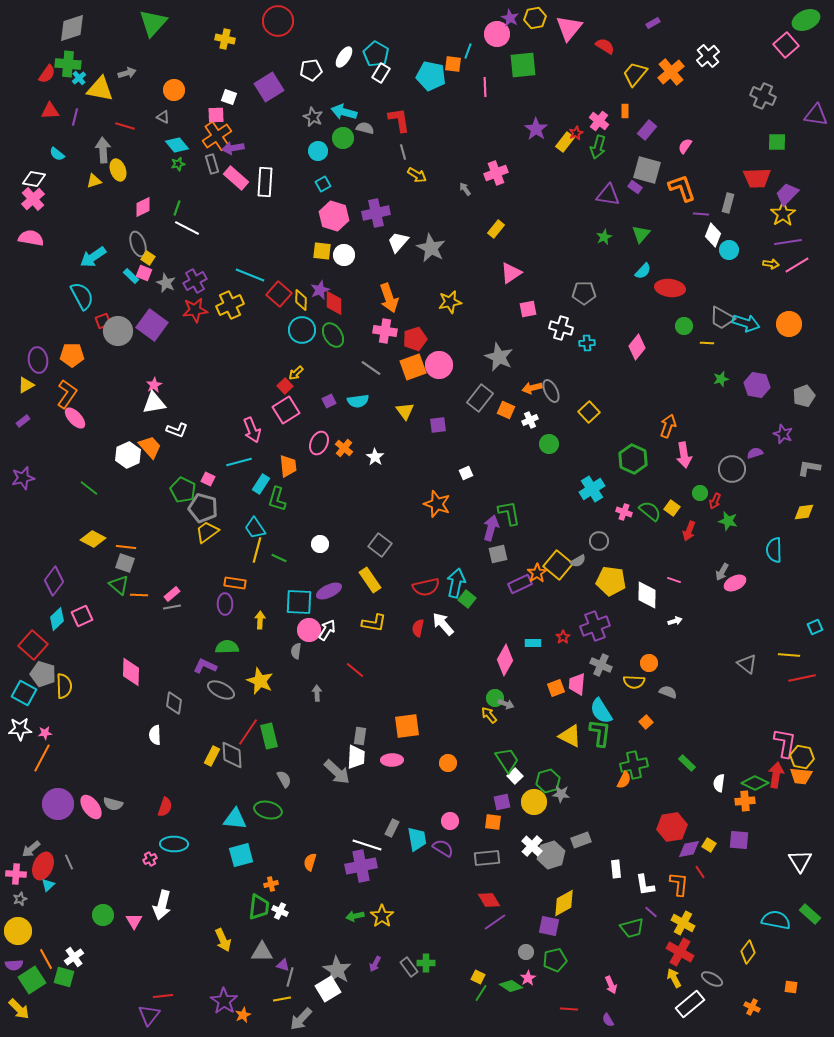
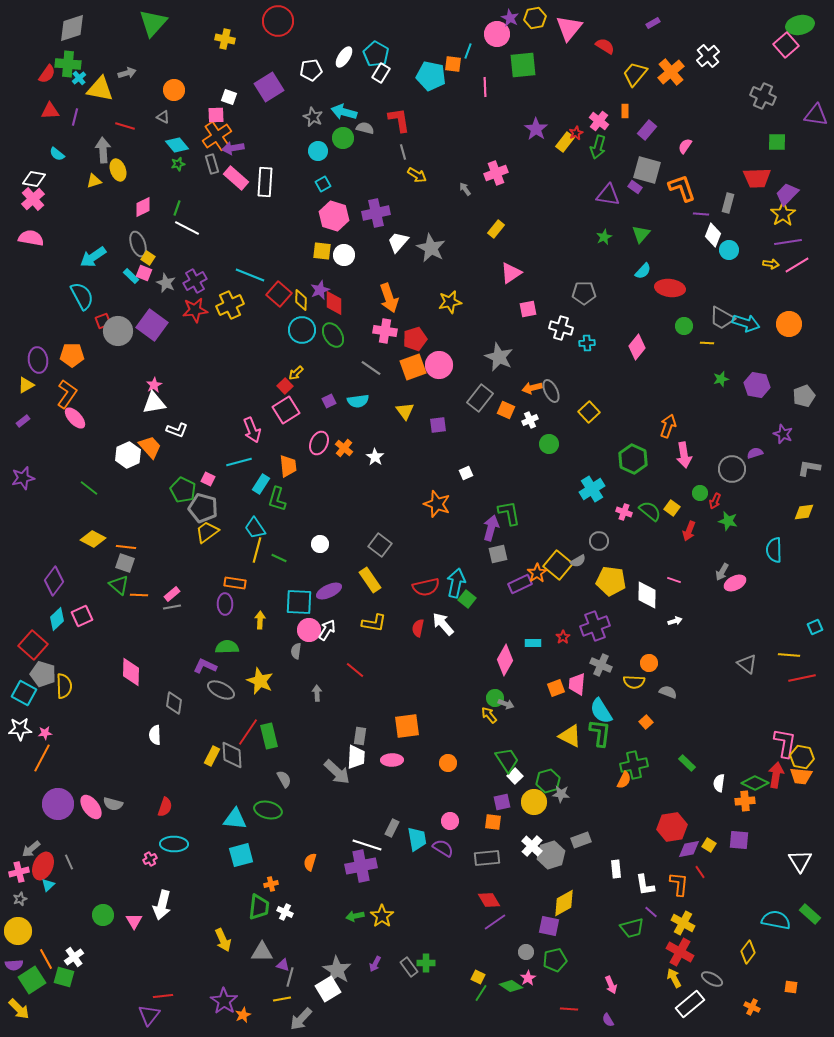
green ellipse at (806, 20): moved 6 px left, 5 px down; rotated 12 degrees clockwise
pink cross at (16, 874): moved 3 px right, 2 px up; rotated 18 degrees counterclockwise
white cross at (280, 911): moved 5 px right, 1 px down
